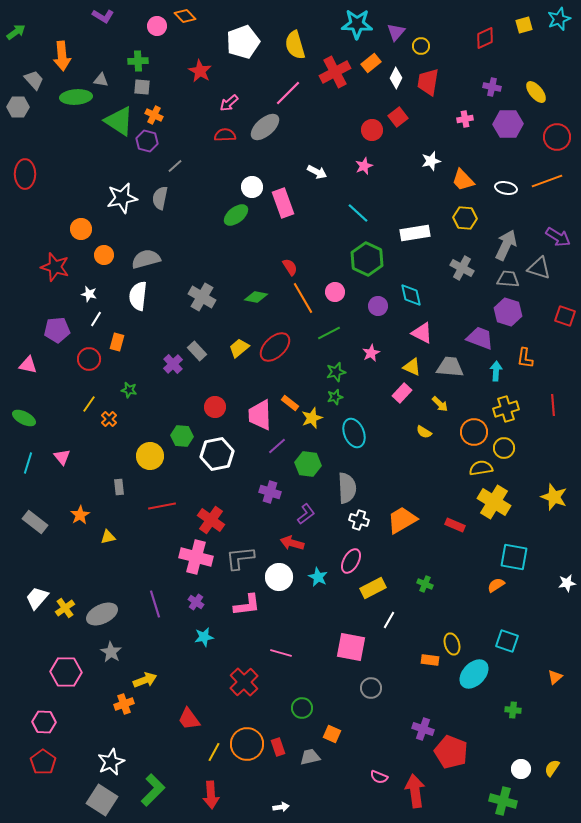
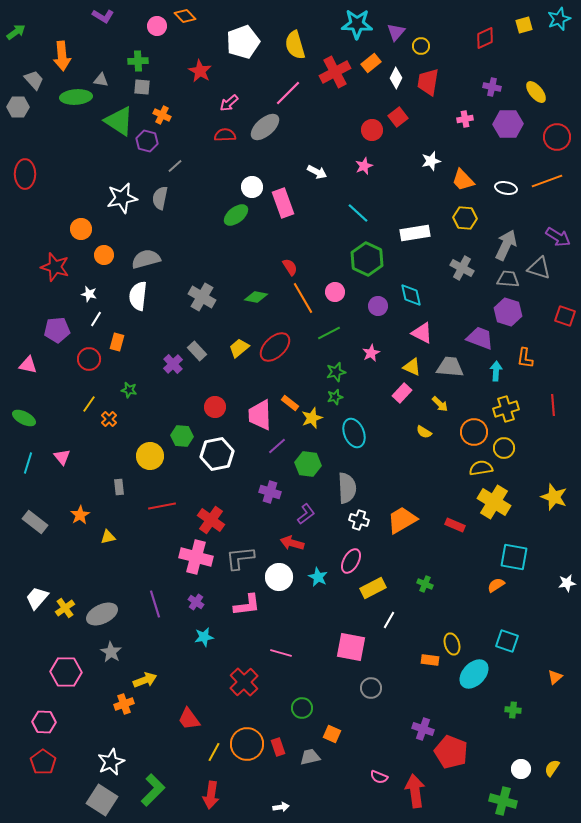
orange cross at (154, 115): moved 8 px right
red arrow at (211, 795): rotated 12 degrees clockwise
